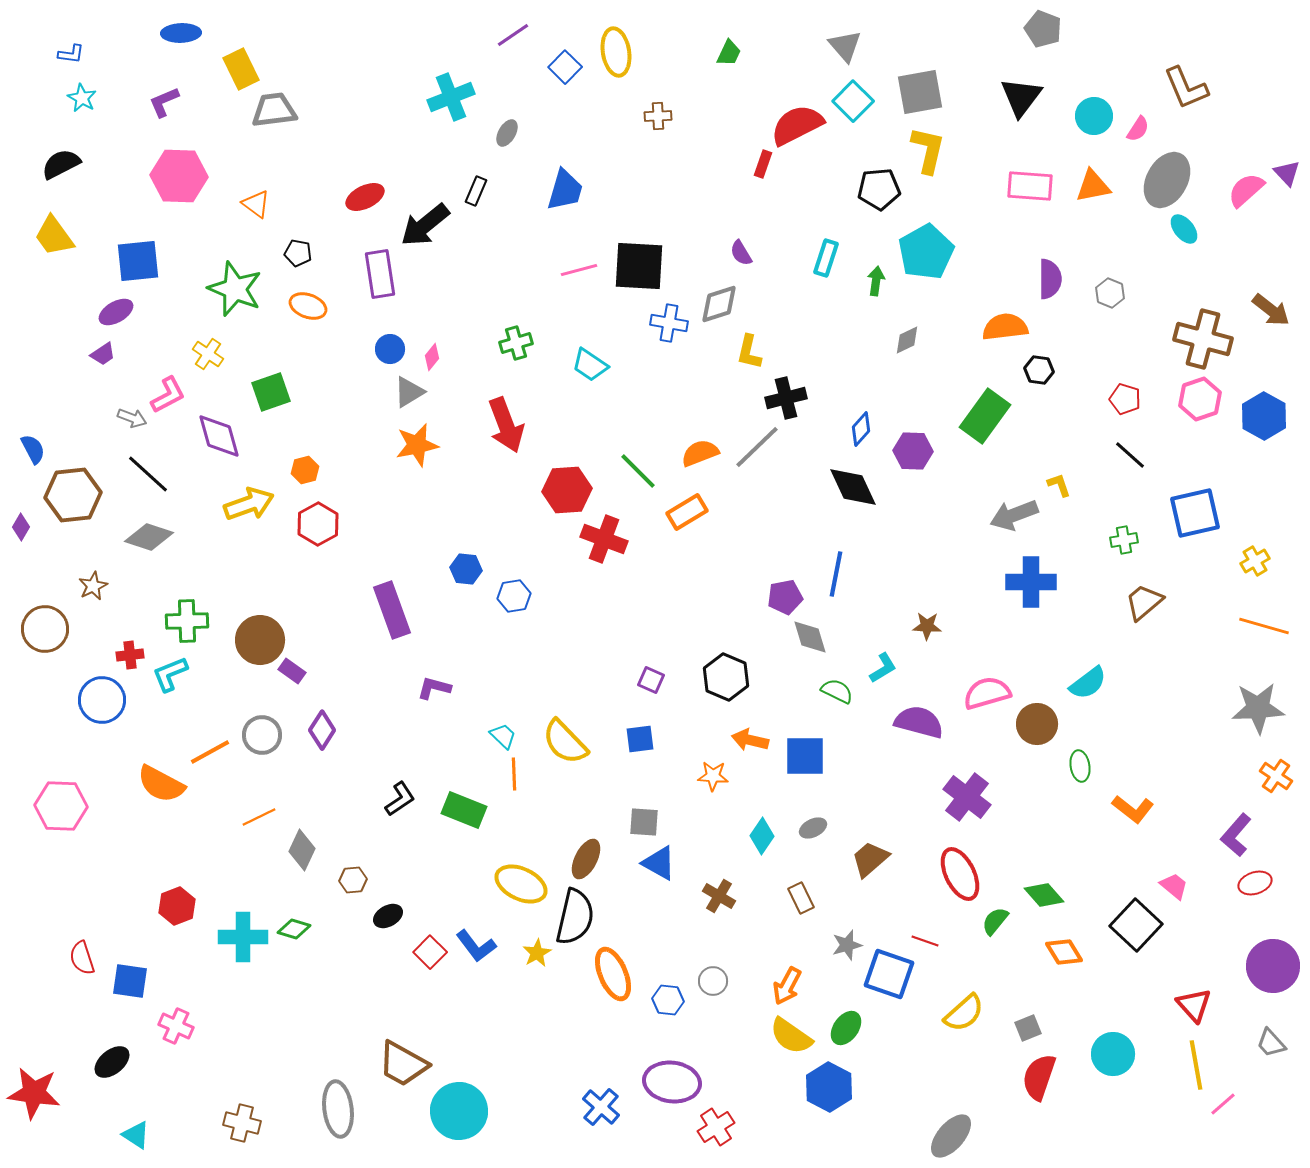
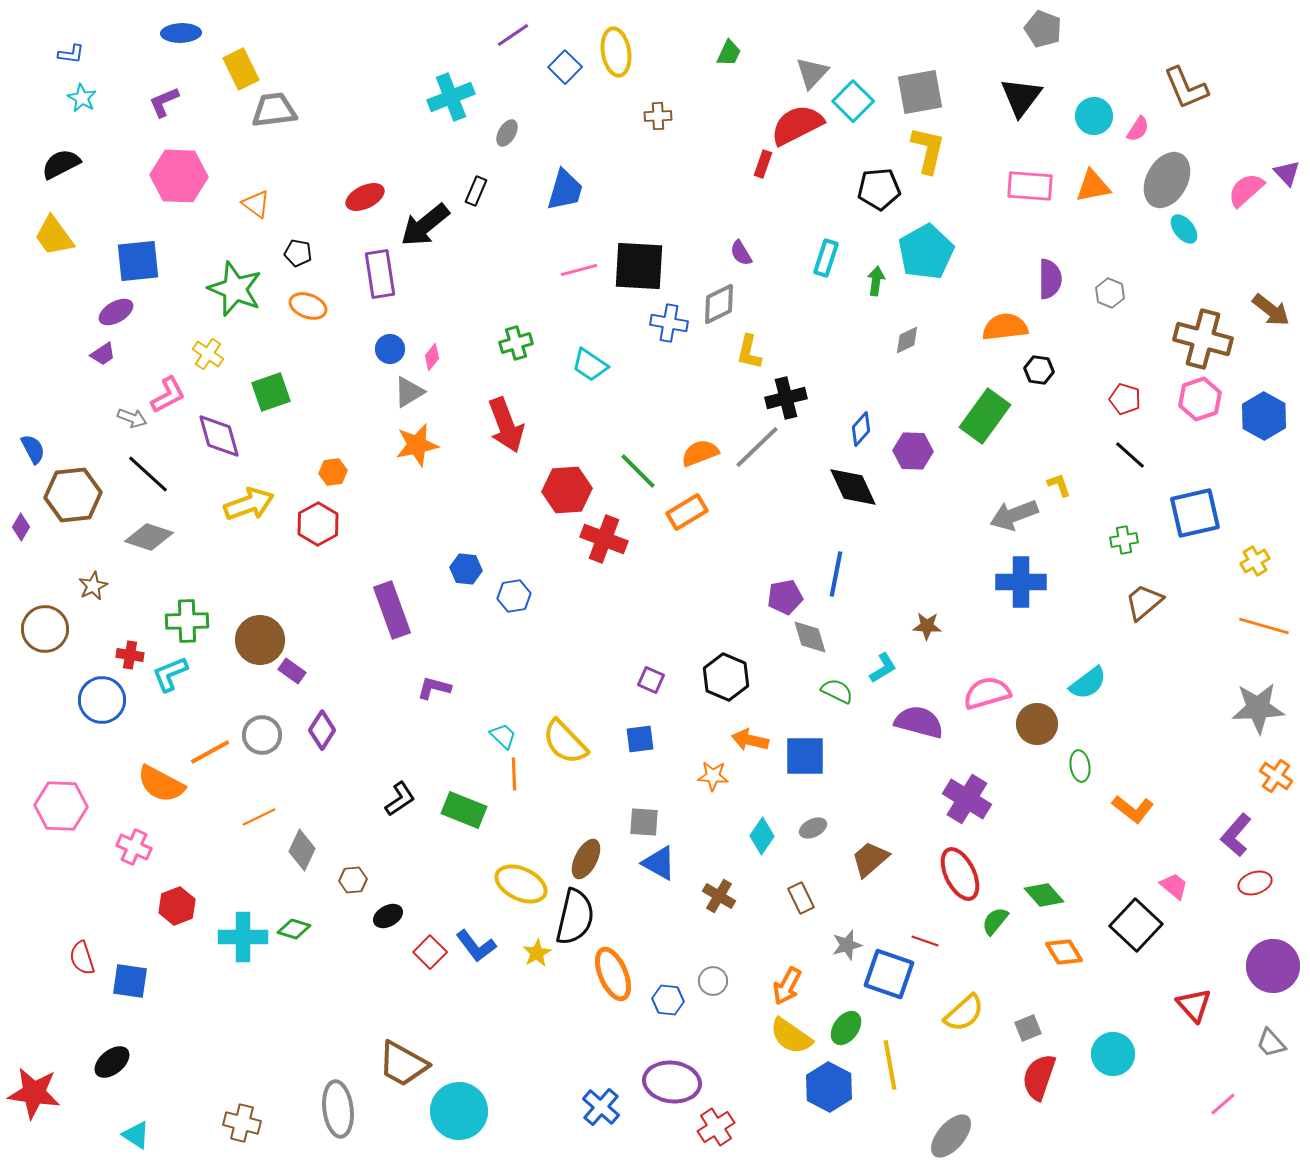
gray triangle at (845, 46): moved 33 px left, 27 px down; rotated 24 degrees clockwise
gray diamond at (719, 304): rotated 9 degrees counterclockwise
orange hexagon at (305, 470): moved 28 px right, 2 px down; rotated 8 degrees clockwise
blue cross at (1031, 582): moved 10 px left
red cross at (130, 655): rotated 16 degrees clockwise
purple cross at (967, 797): moved 2 px down; rotated 6 degrees counterclockwise
pink cross at (176, 1026): moved 42 px left, 179 px up
yellow line at (1196, 1065): moved 306 px left
